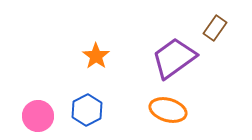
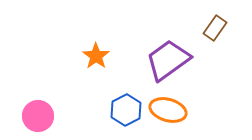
purple trapezoid: moved 6 px left, 2 px down
blue hexagon: moved 39 px right
